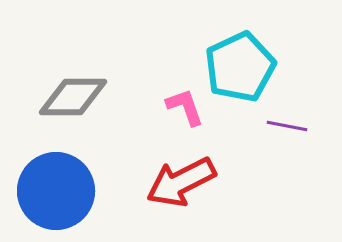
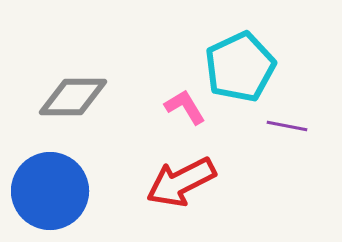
pink L-shape: rotated 12 degrees counterclockwise
blue circle: moved 6 px left
